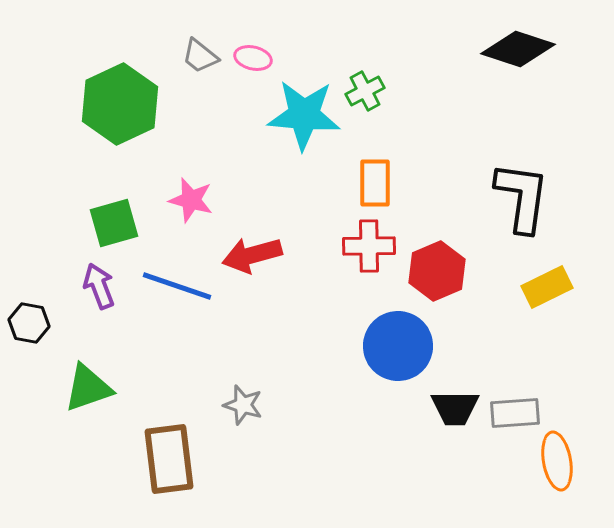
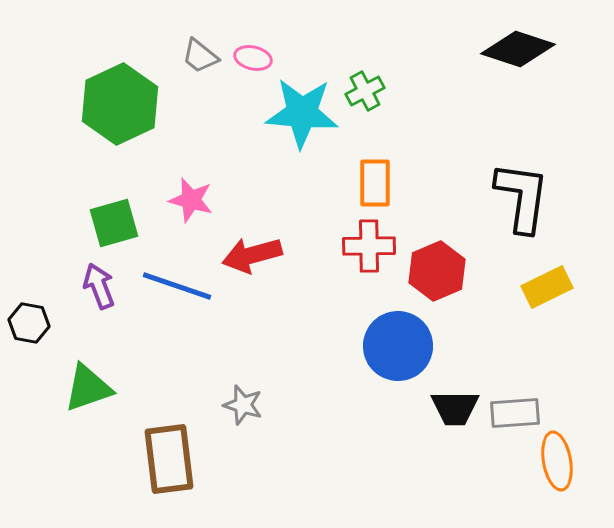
cyan star: moved 2 px left, 2 px up
